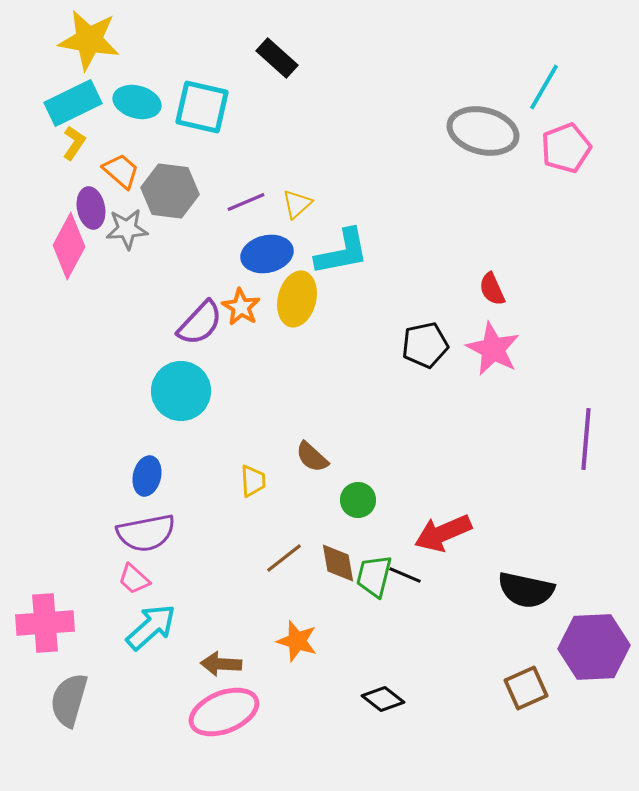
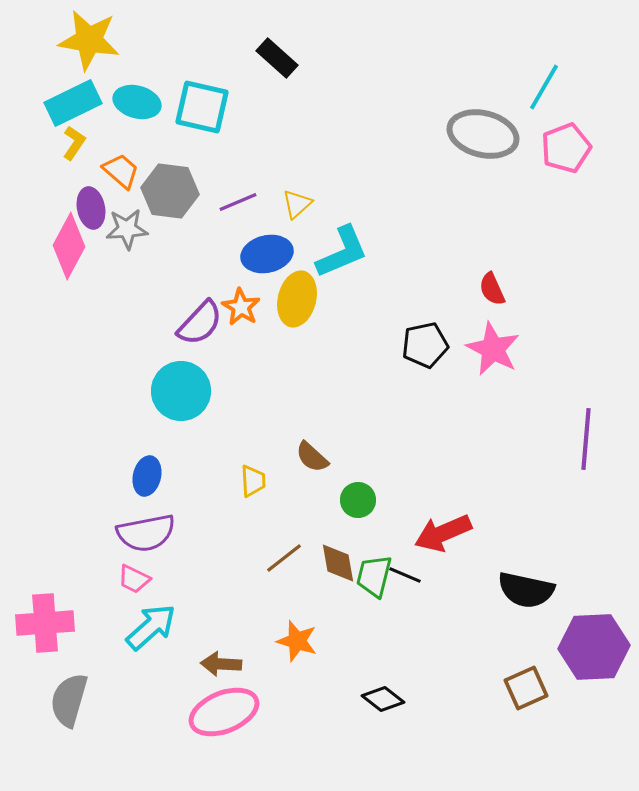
gray ellipse at (483, 131): moved 3 px down
purple line at (246, 202): moved 8 px left
cyan L-shape at (342, 252): rotated 12 degrees counterclockwise
pink trapezoid at (134, 579): rotated 16 degrees counterclockwise
